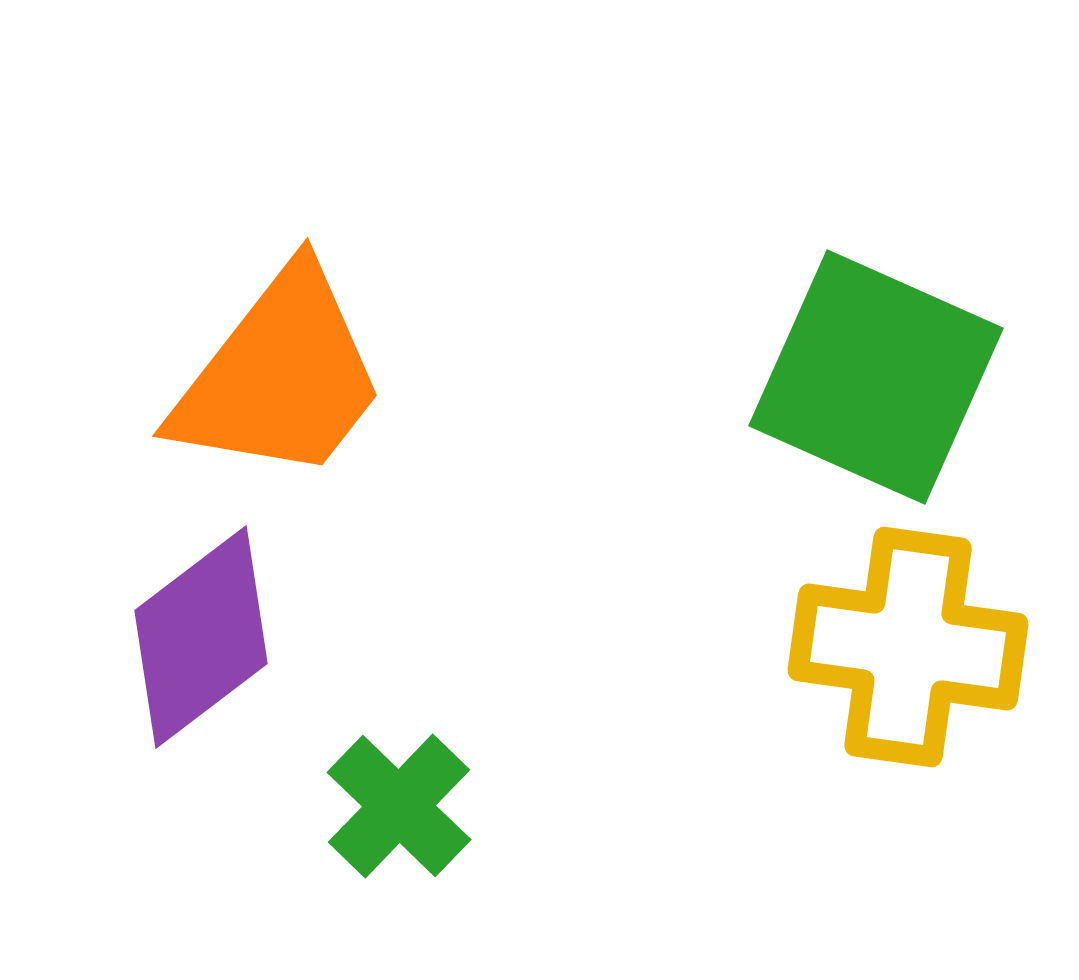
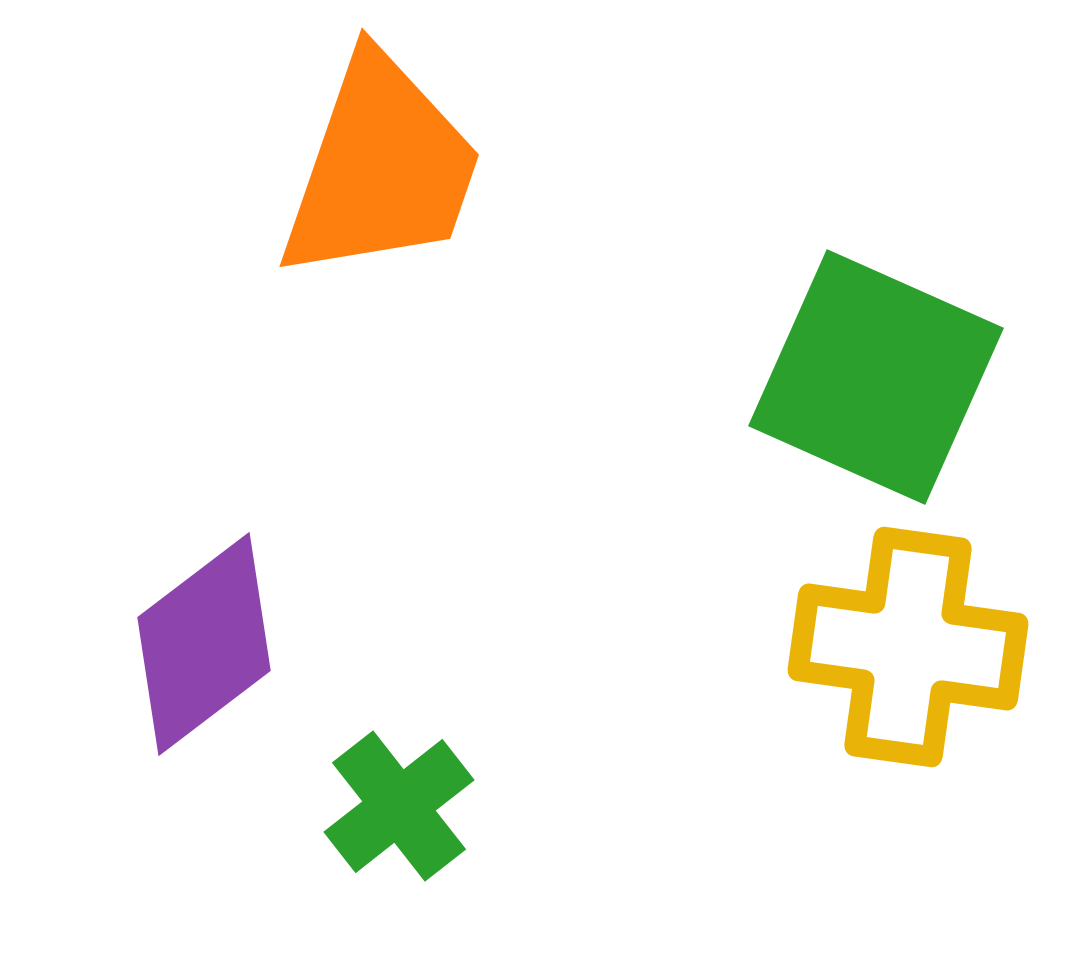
orange trapezoid: moved 101 px right, 208 px up; rotated 19 degrees counterclockwise
purple diamond: moved 3 px right, 7 px down
green cross: rotated 8 degrees clockwise
